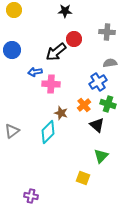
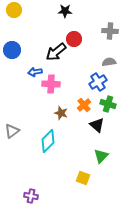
gray cross: moved 3 px right, 1 px up
gray semicircle: moved 1 px left, 1 px up
cyan diamond: moved 9 px down
